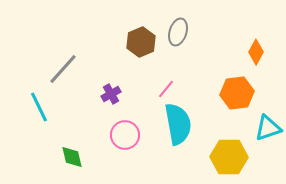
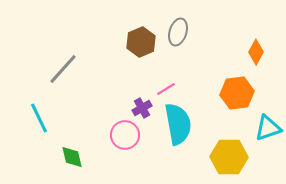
pink line: rotated 18 degrees clockwise
purple cross: moved 31 px right, 14 px down
cyan line: moved 11 px down
